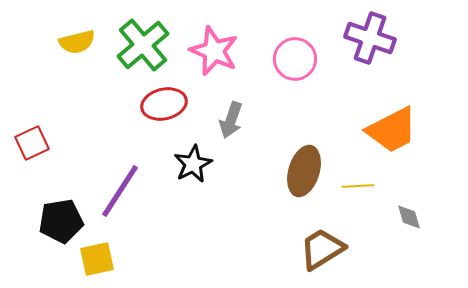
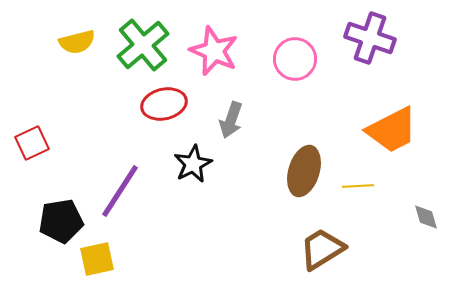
gray diamond: moved 17 px right
